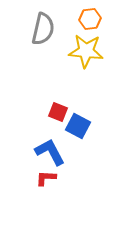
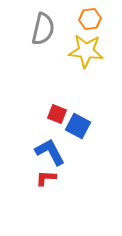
red square: moved 1 px left, 2 px down
